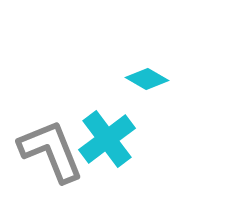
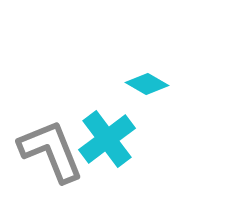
cyan diamond: moved 5 px down
